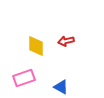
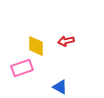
pink rectangle: moved 2 px left, 10 px up
blue triangle: moved 1 px left
